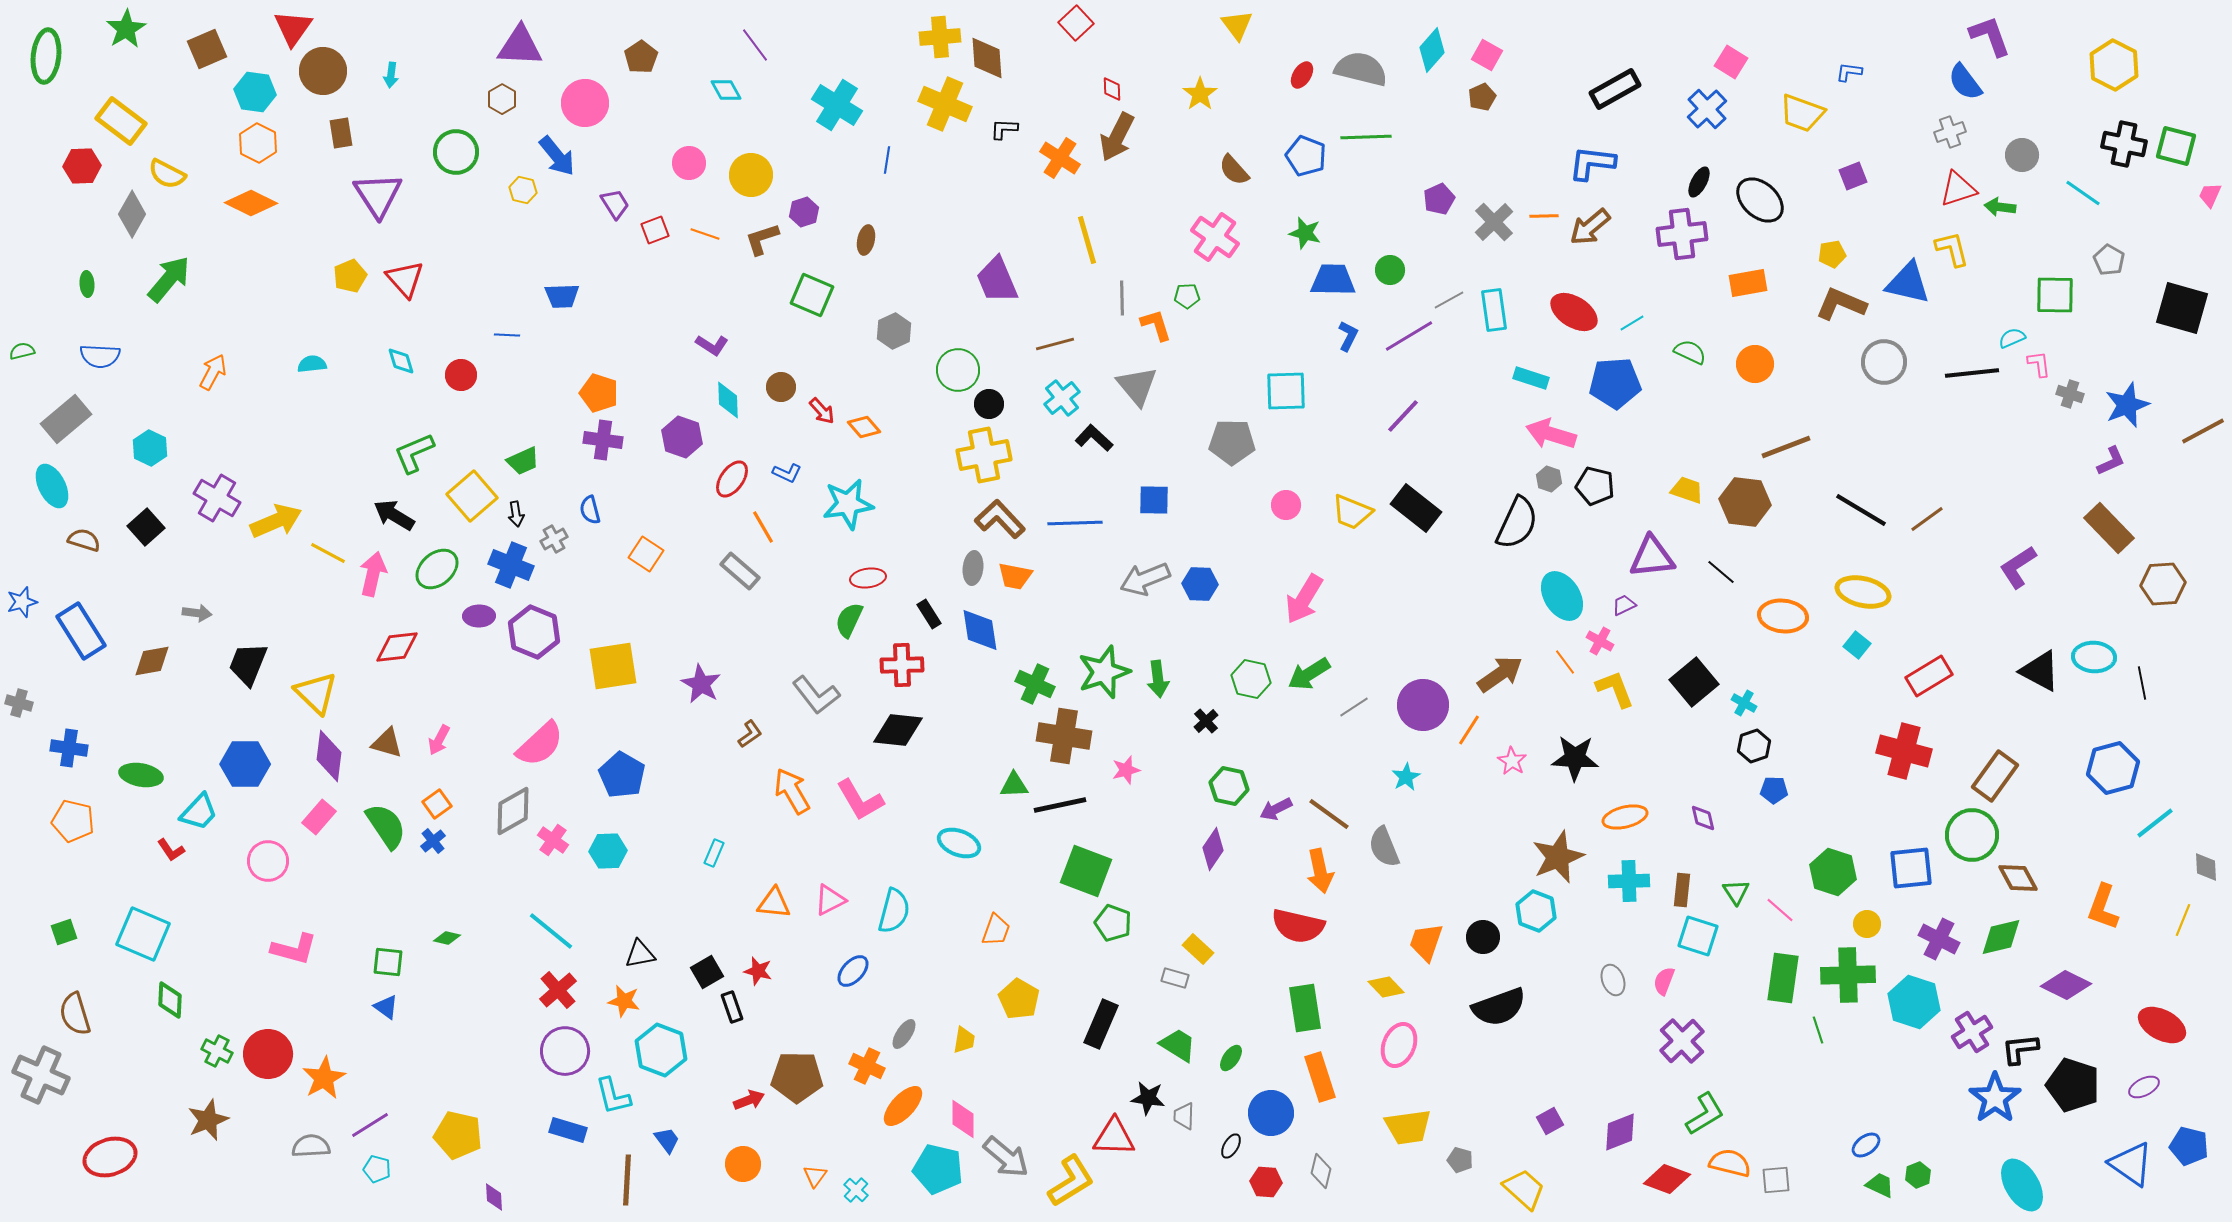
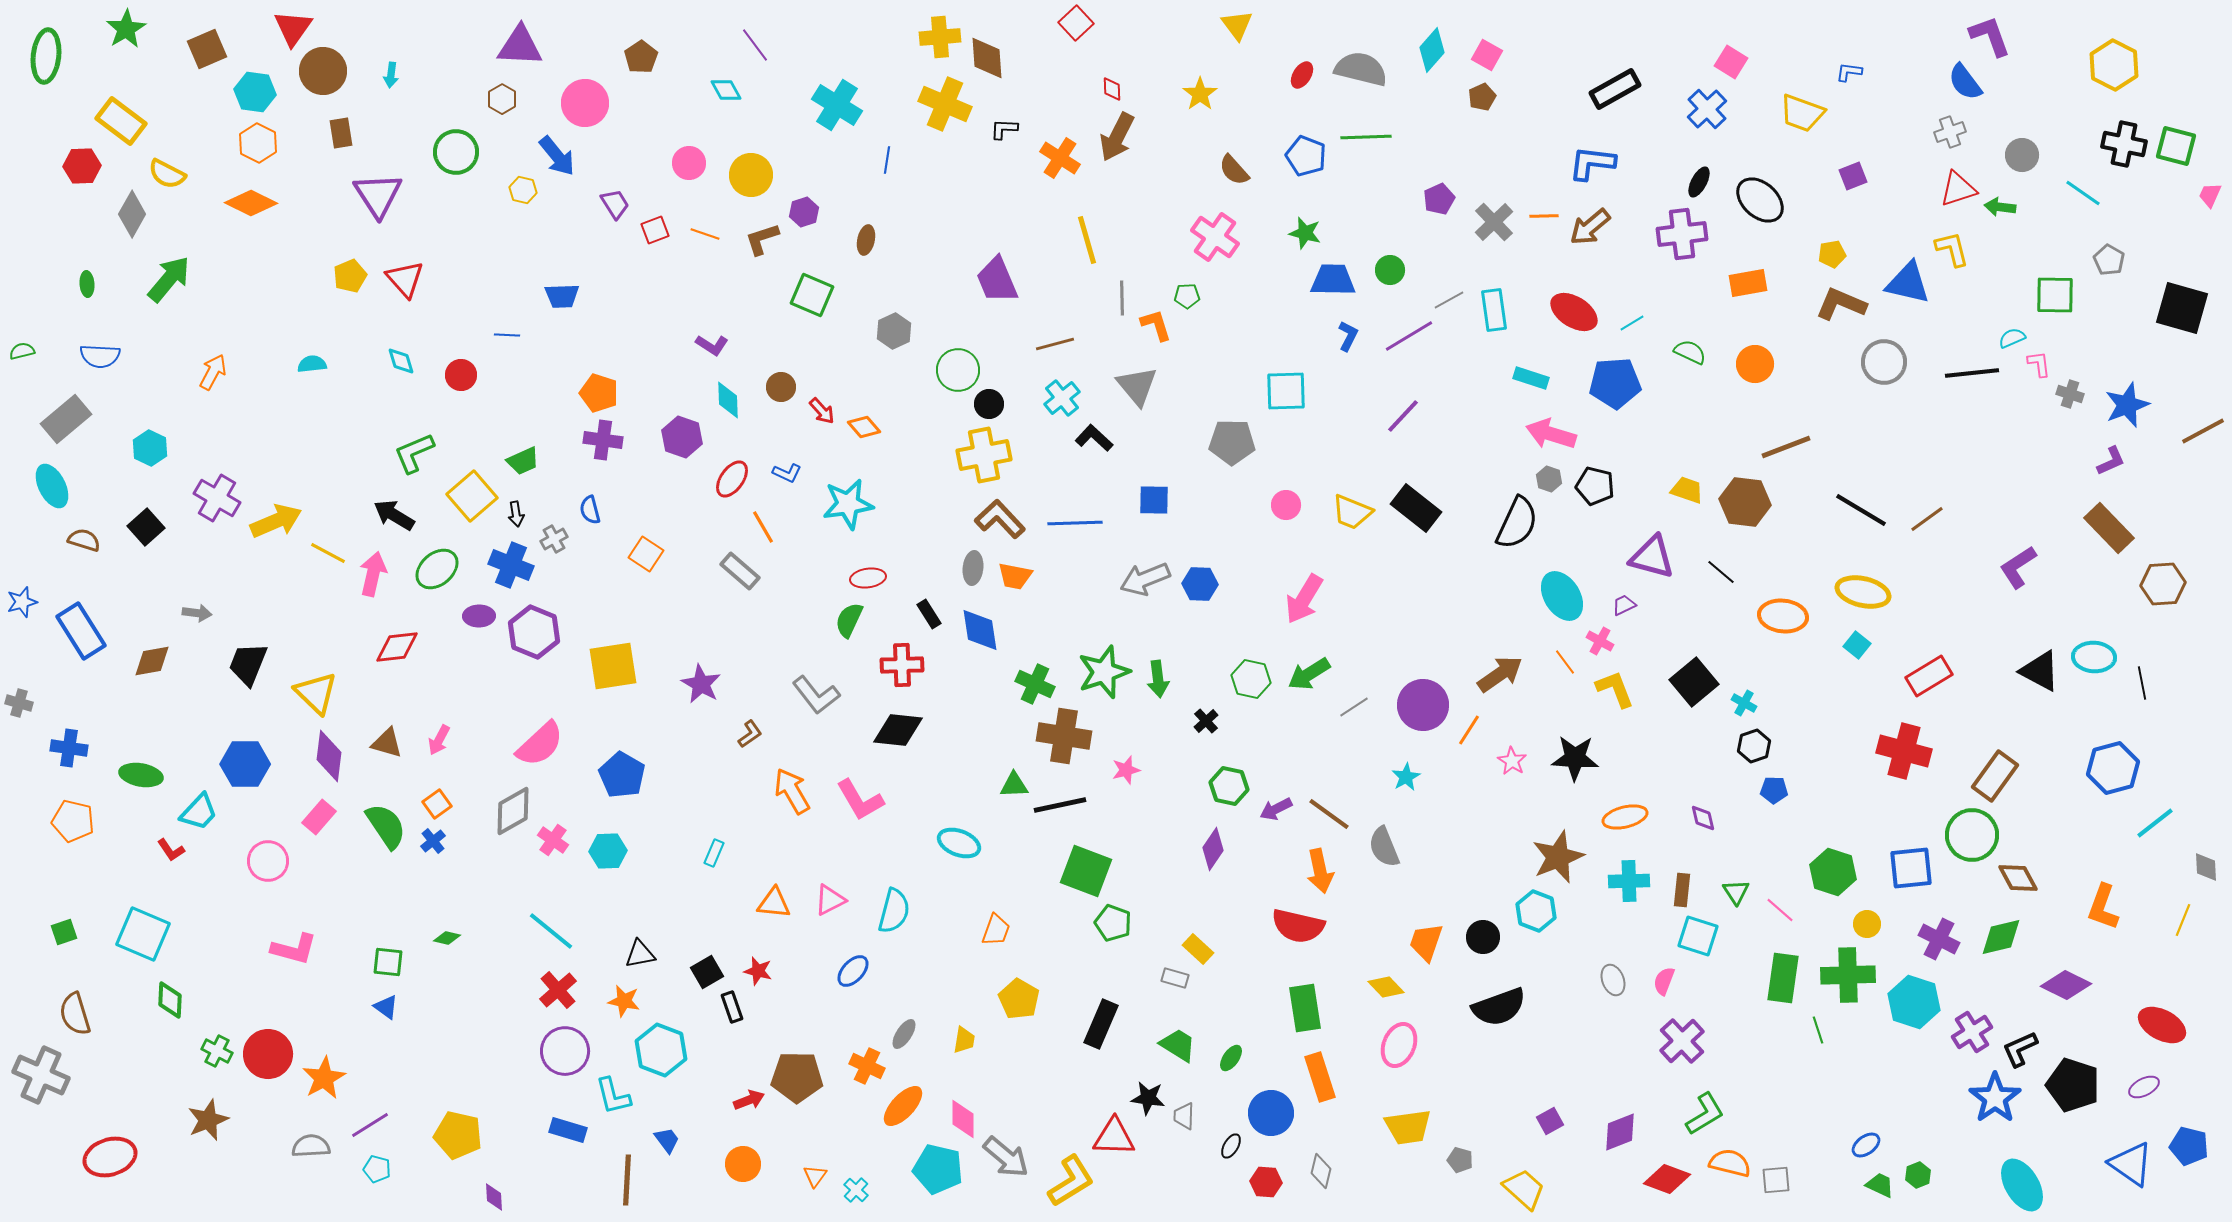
purple triangle at (1652, 557): rotated 21 degrees clockwise
black L-shape at (2020, 1049): rotated 18 degrees counterclockwise
